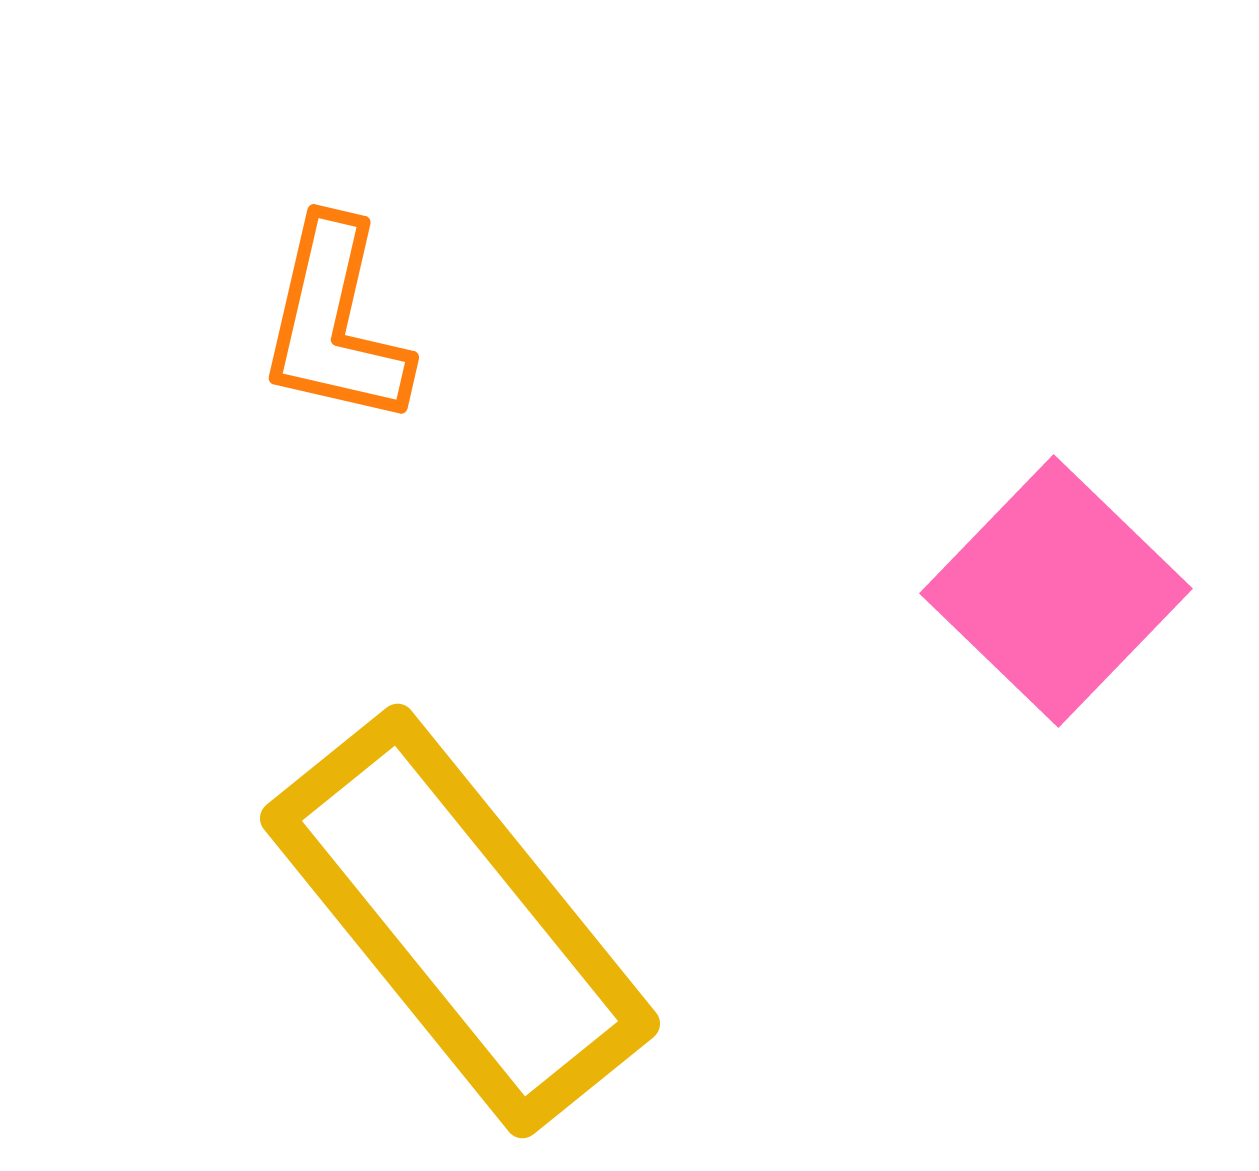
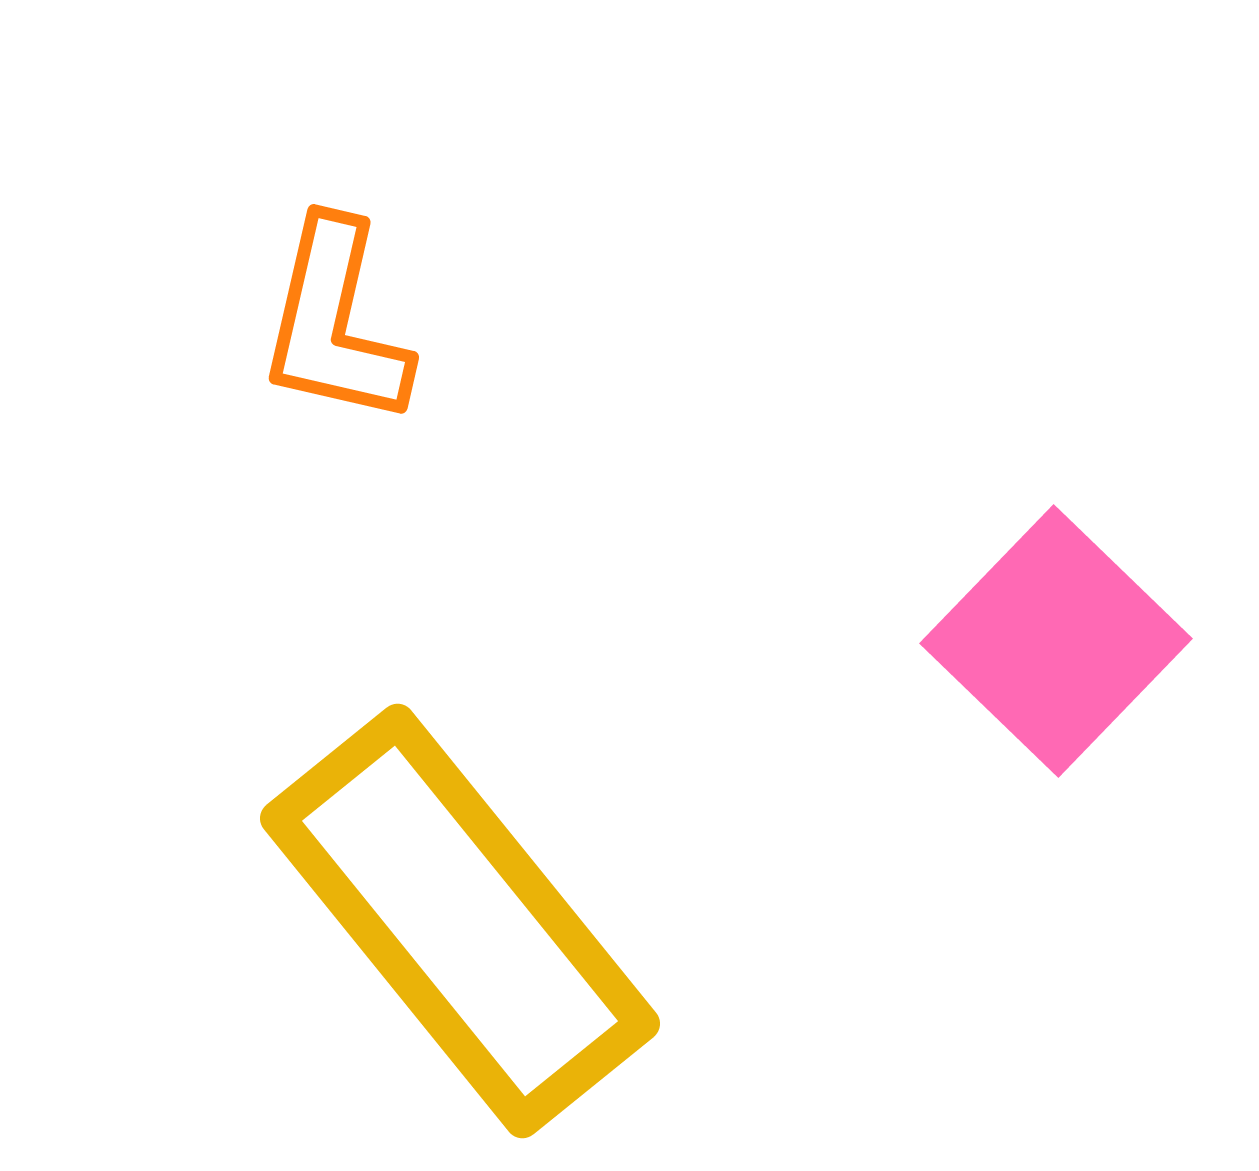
pink square: moved 50 px down
